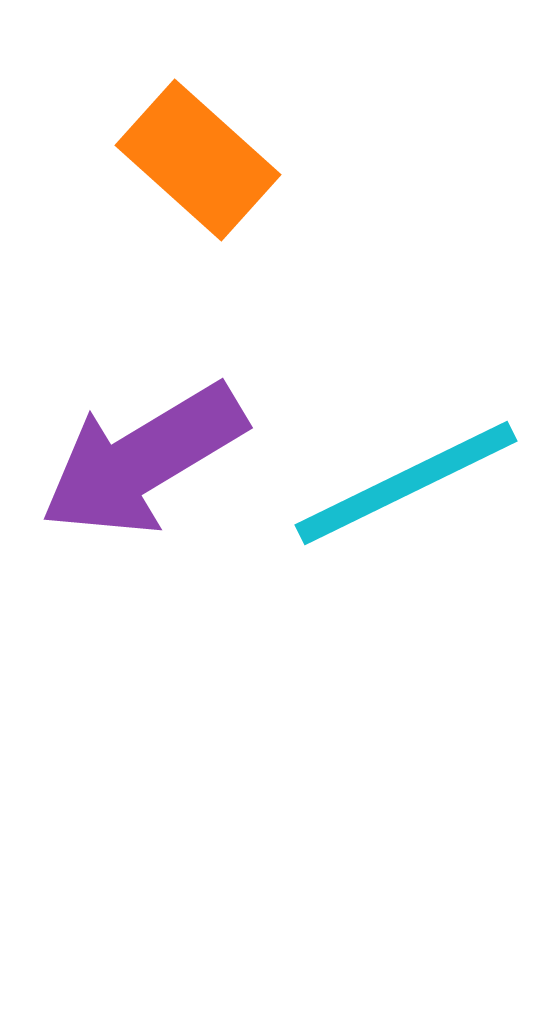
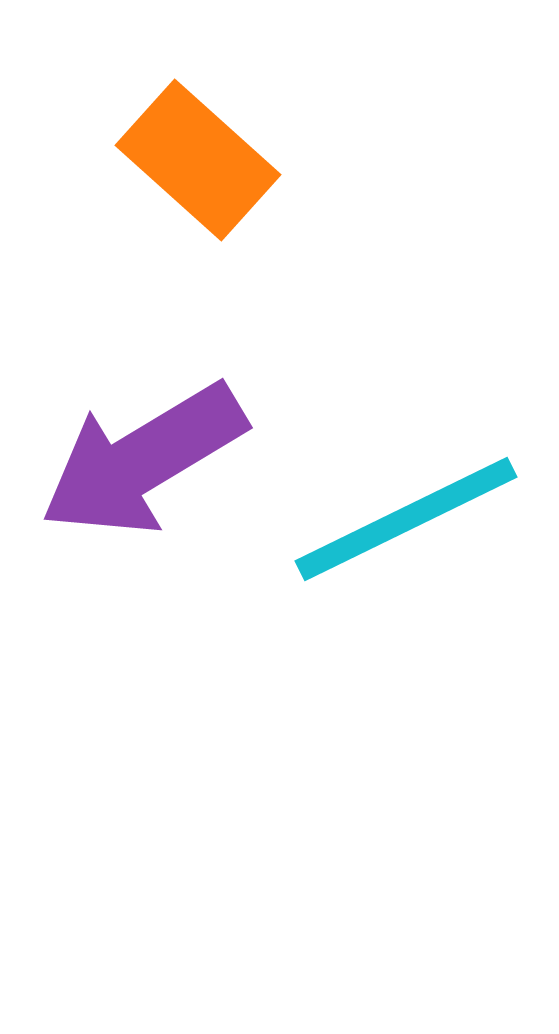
cyan line: moved 36 px down
